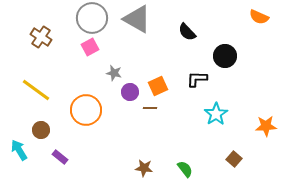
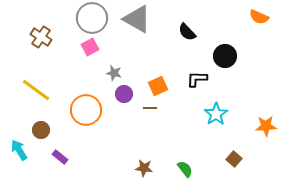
purple circle: moved 6 px left, 2 px down
